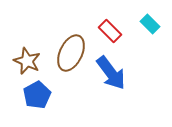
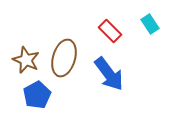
cyan rectangle: rotated 12 degrees clockwise
brown ellipse: moved 7 px left, 5 px down; rotated 9 degrees counterclockwise
brown star: moved 1 px left, 1 px up
blue arrow: moved 2 px left, 1 px down
